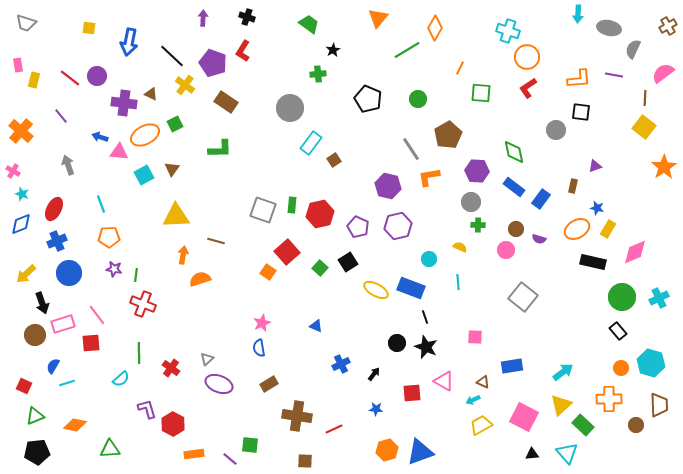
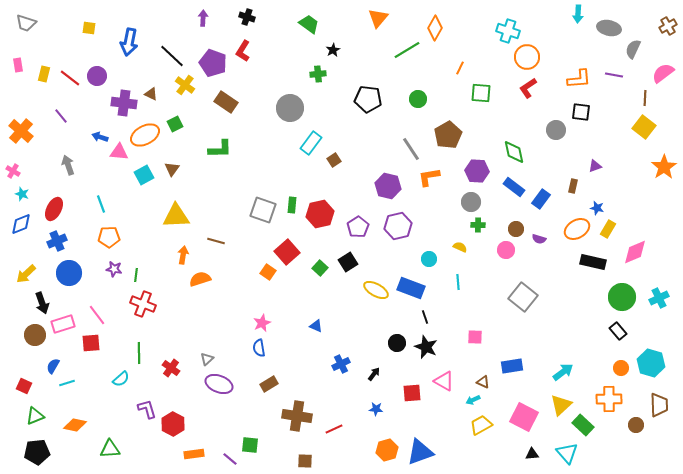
yellow rectangle at (34, 80): moved 10 px right, 6 px up
black pentagon at (368, 99): rotated 16 degrees counterclockwise
purple pentagon at (358, 227): rotated 15 degrees clockwise
